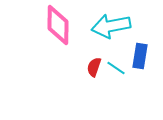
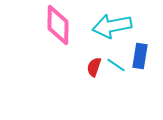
cyan arrow: moved 1 px right
cyan line: moved 3 px up
